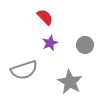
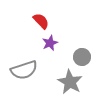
red semicircle: moved 4 px left, 4 px down
gray circle: moved 3 px left, 12 px down
